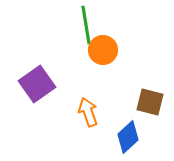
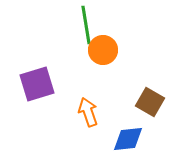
purple square: rotated 18 degrees clockwise
brown square: rotated 16 degrees clockwise
blue diamond: moved 2 px down; rotated 36 degrees clockwise
